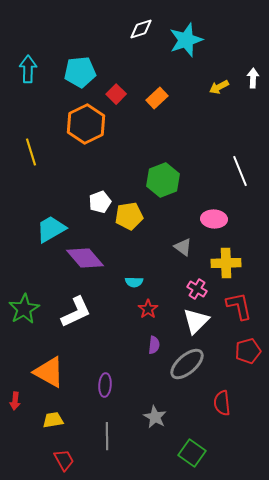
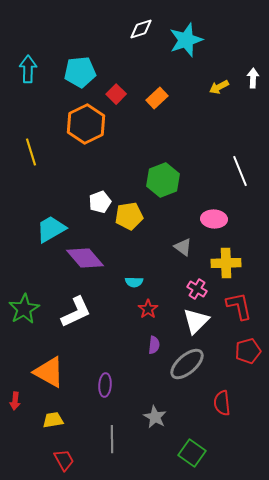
gray line: moved 5 px right, 3 px down
